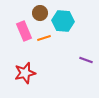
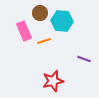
cyan hexagon: moved 1 px left
orange line: moved 3 px down
purple line: moved 2 px left, 1 px up
red star: moved 28 px right, 8 px down
